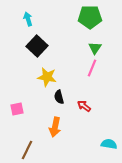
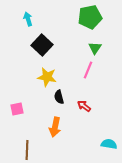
green pentagon: rotated 10 degrees counterclockwise
black square: moved 5 px right, 1 px up
pink line: moved 4 px left, 2 px down
brown line: rotated 24 degrees counterclockwise
